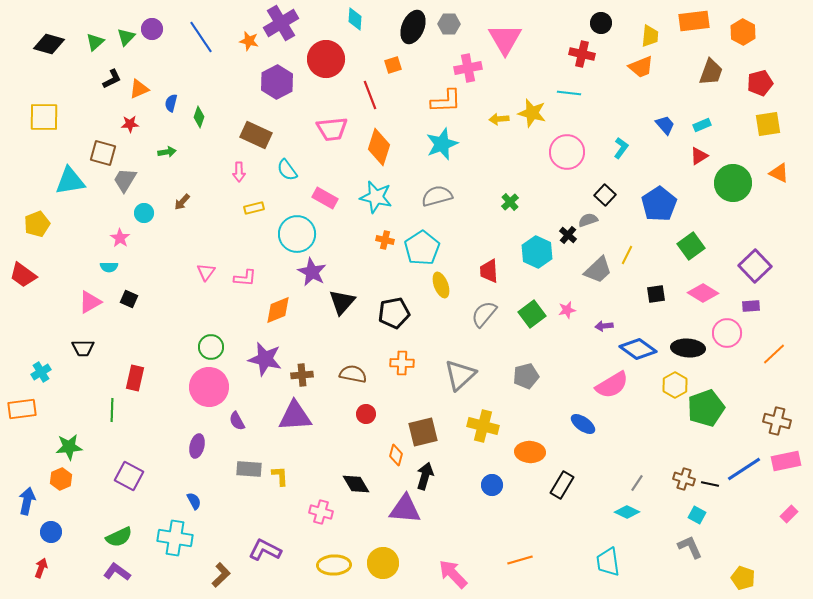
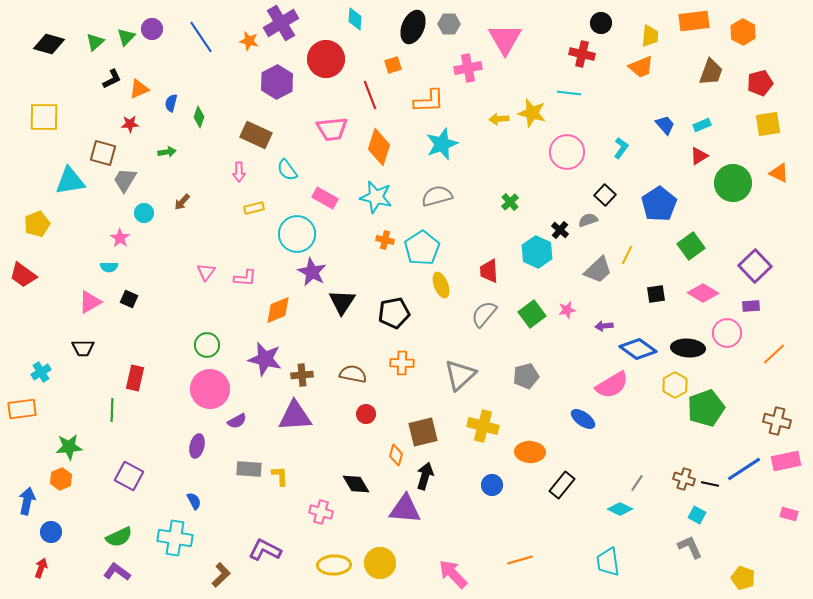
orange L-shape at (446, 101): moved 17 px left
black cross at (568, 235): moved 8 px left, 5 px up
black triangle at (342, 302): rotated 8 degrees counterclockwise
green circle at (211, 347): moved 4 px left, 2 px up
pink circle at (209, 387): moved 1 px right, 2 px down
purple semicircle at (237, 421): rotated 90 degrees counterclockwise
blue ellipse at (583, 424): moved 5 px up
black rectangle at (562, 485): rotated 8 degrees clockwise
cyan diamond at (627, 512): moved 7 px left, 3 px up
pink rectangle at (789, 514): rotated 60 degrees clockwise
yellow circle at (383, 563): moved 3 px left
